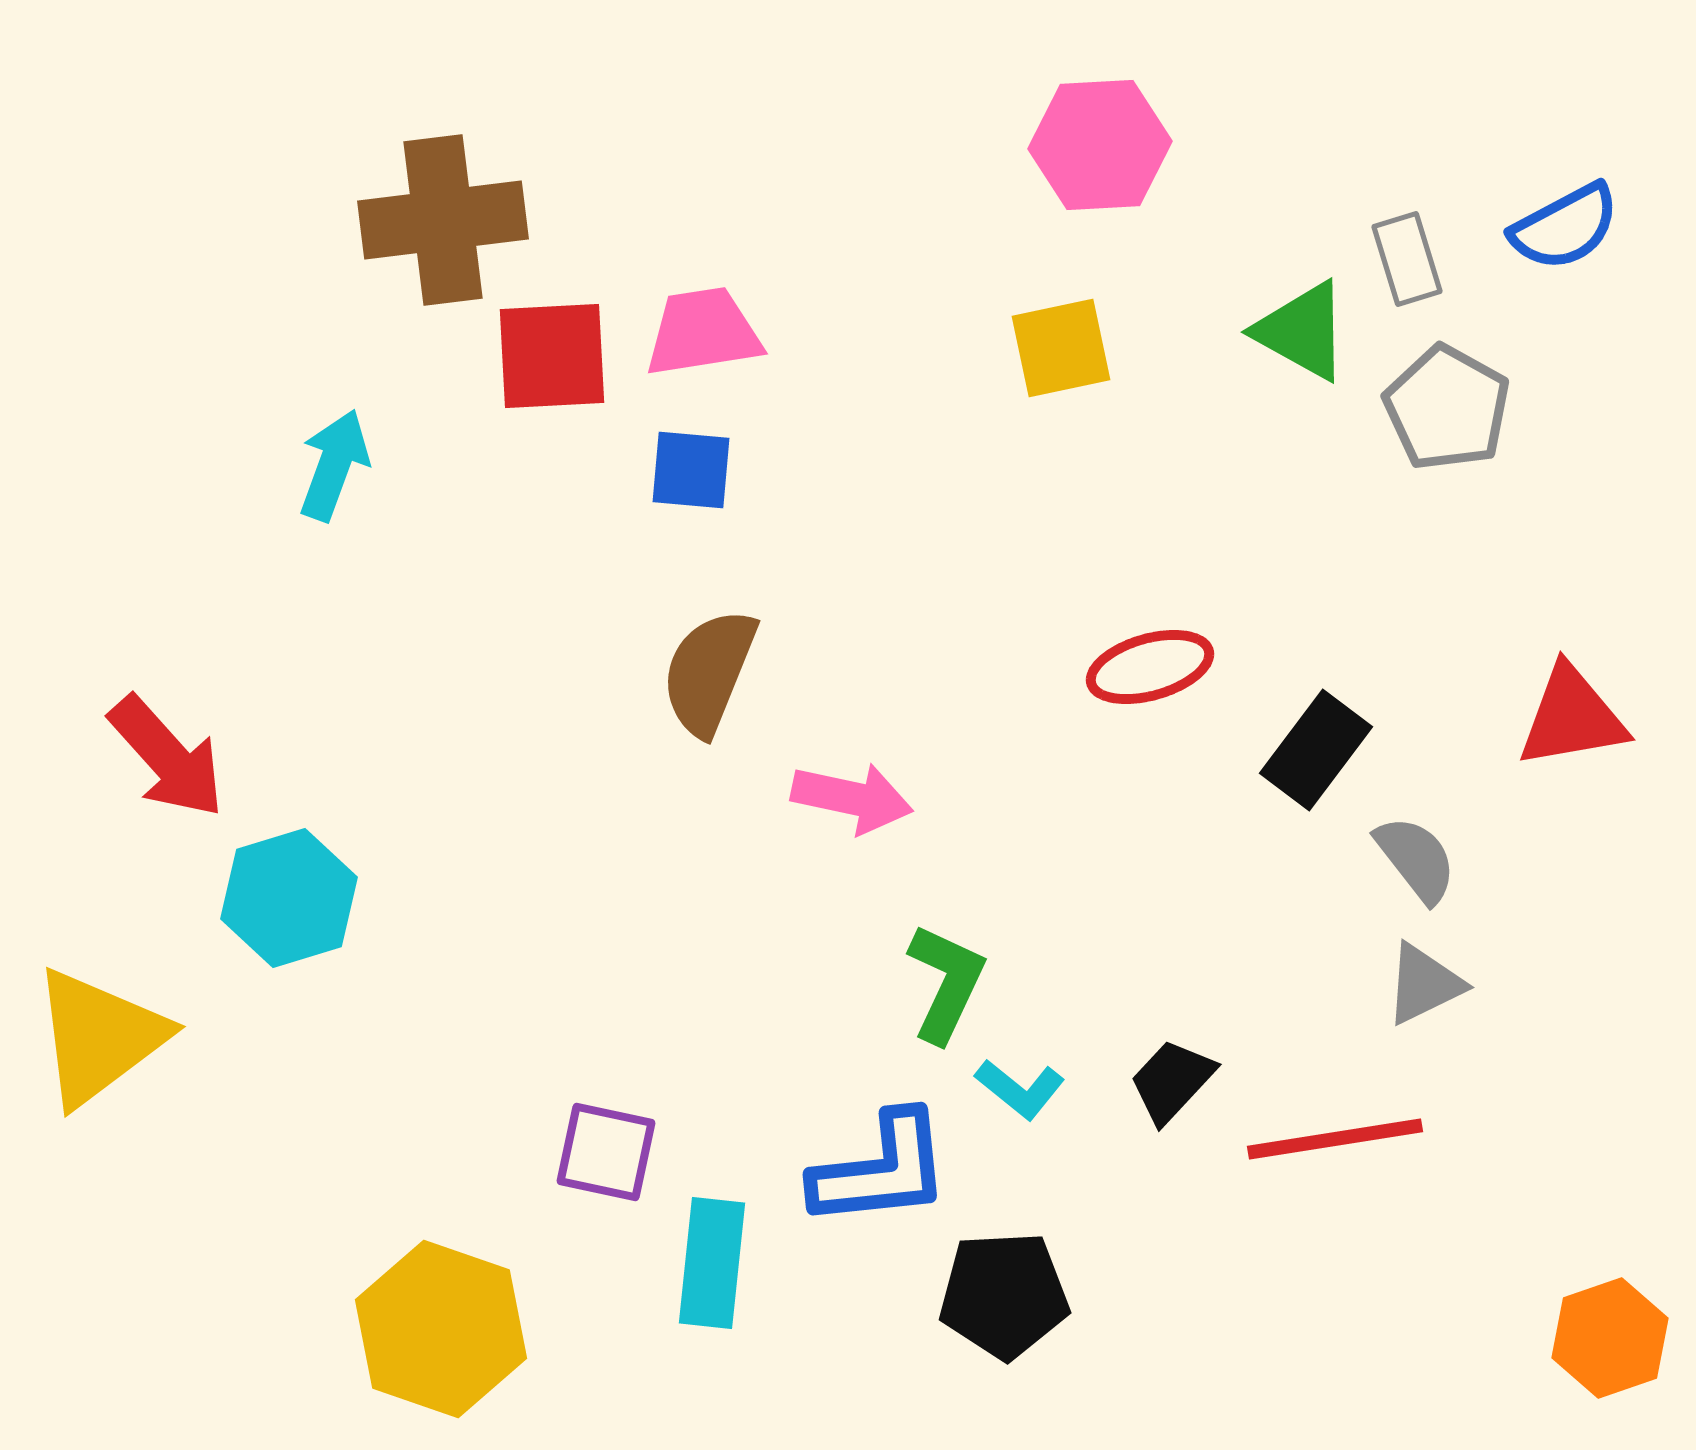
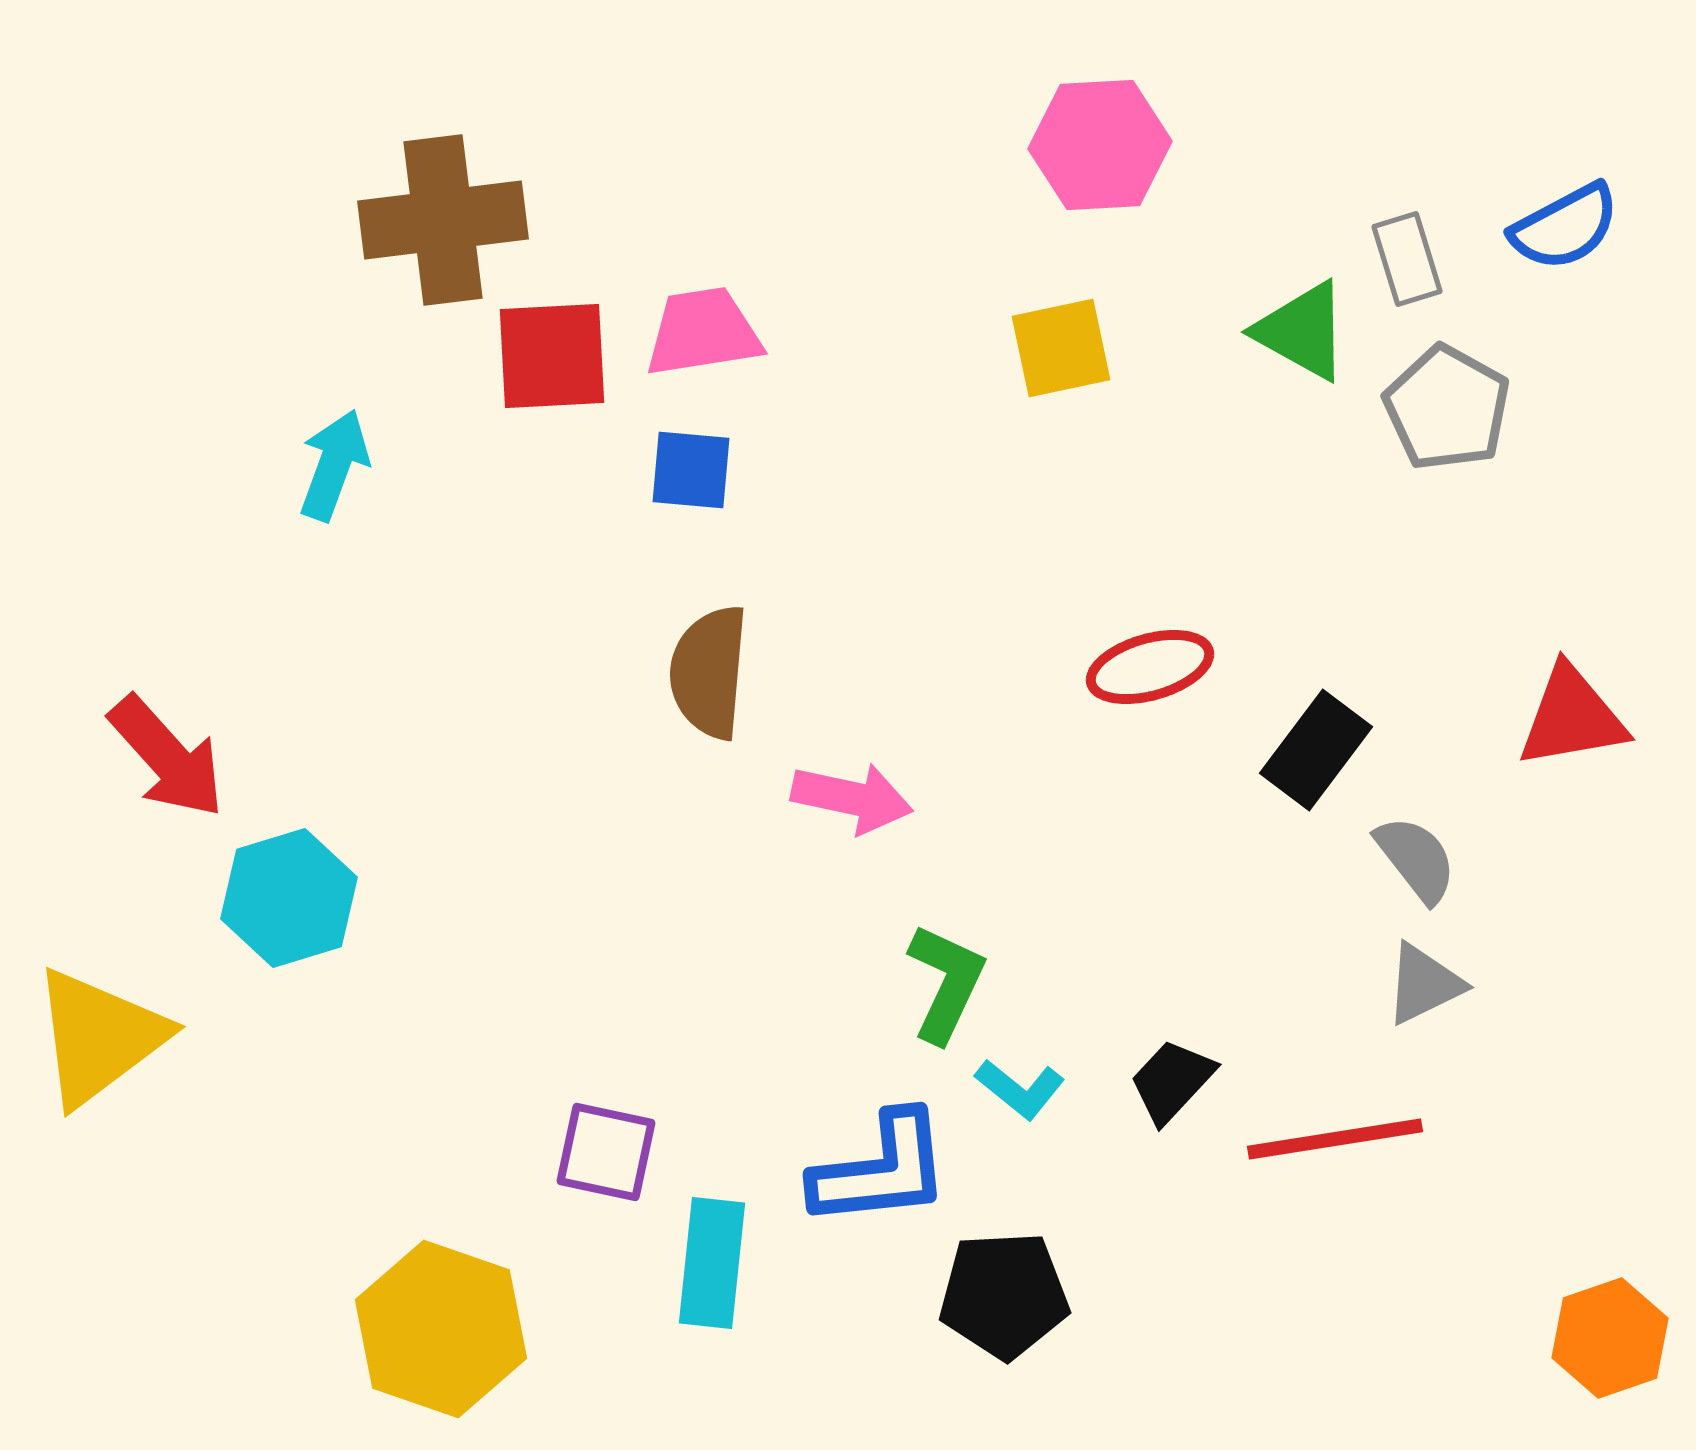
brown semicircle: rotated 17 degrees counterclockwise
